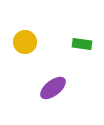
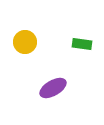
purple ellipse: rotated 8 degrees clockwise
